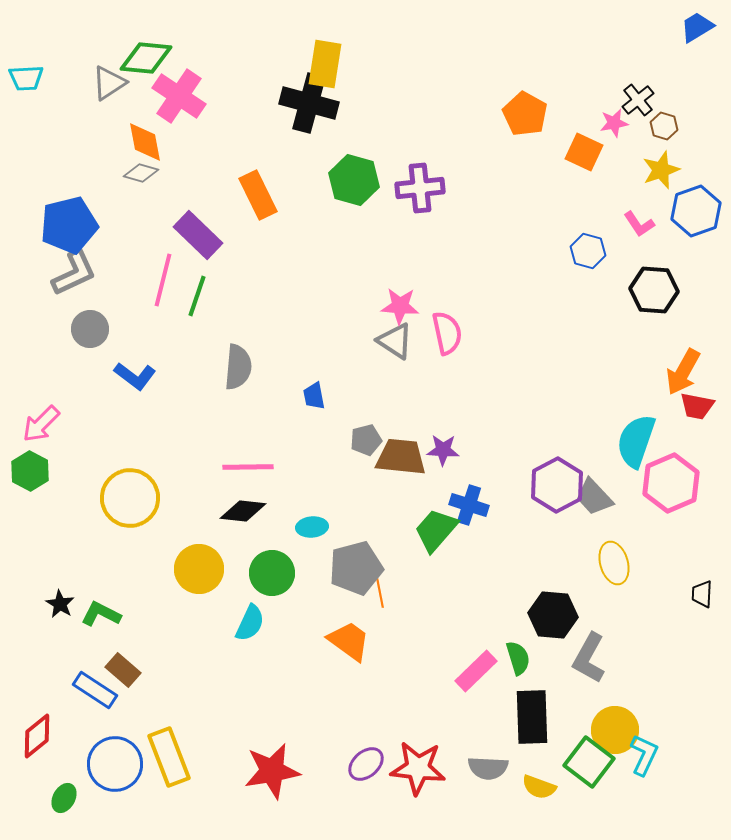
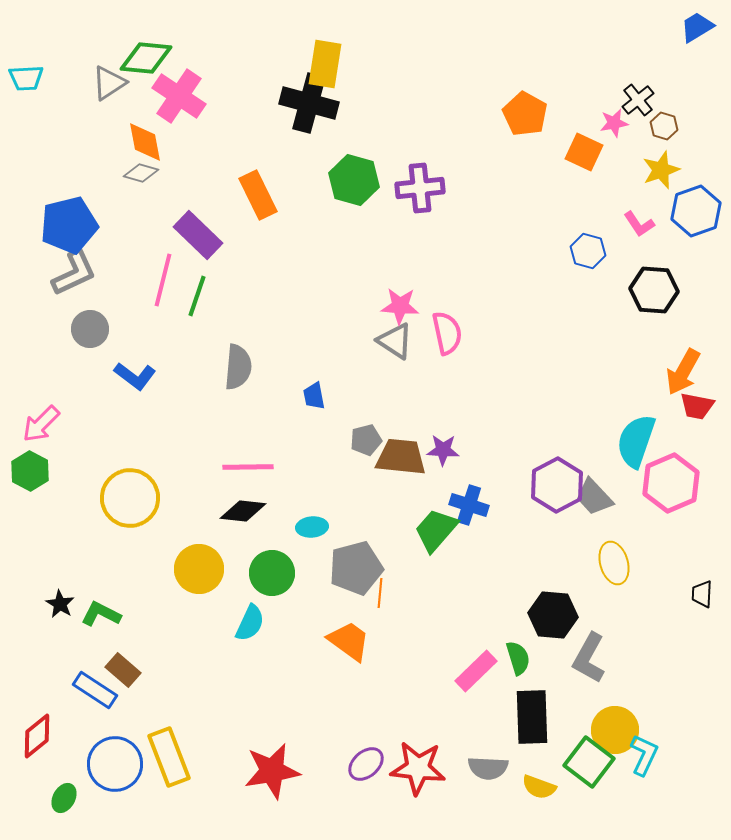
orange line at (380, 593): rotated 16 degrees clockwise
